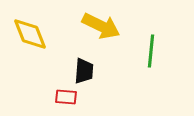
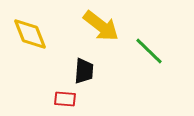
yellow arrow: rotated 12 degrees clockwise
green line: moved 2 px left; rotated 52 degrees counterclockwise
red rectangle: moved 1 px left, 2 px down
